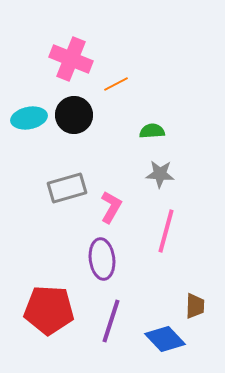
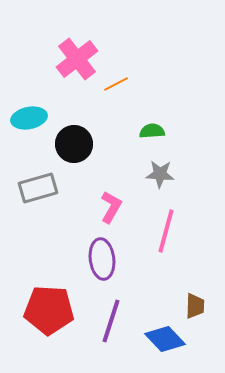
pink cross: moved 6 px right; rotated 30 degrees clockwise
black circle: moved 29 px down
gray rectangle: moved 29 px left
